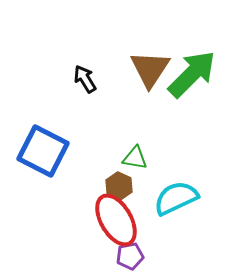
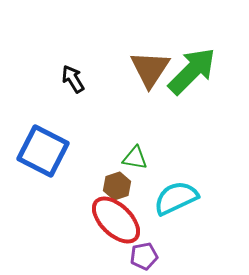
green arrow: moved 3 px up
black arrow: moved 12 px left
brown hexagon: moved 2 px left; rotated 16 degrees clockwise
red ellipse: rotated 16 degrees counterclockwise
purple pentagon: moved 14 px right
